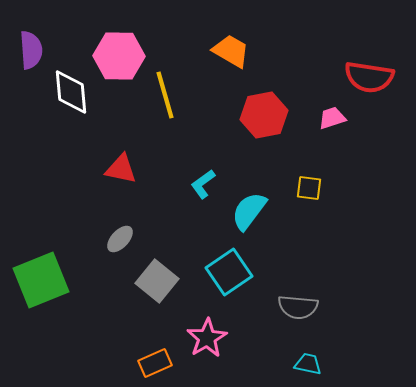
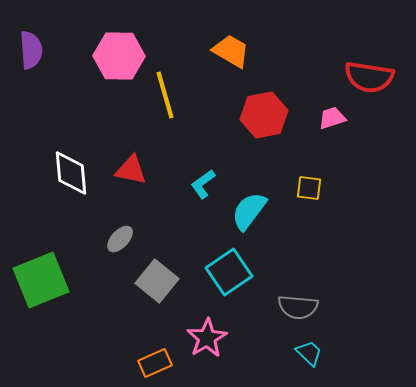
white diamond: moved 81 px down
red triangle: moved 10 px right, 1 px down
cyan trapezoid: moved 1 px right, 11 px up; rotated 32 degrees clockwise
